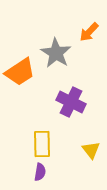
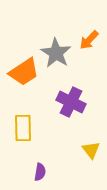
orange arrow: moved 8 px down
orange trapezoid: moved 4 px right
yellow rectangle: moved 19 px left, 16 px up
